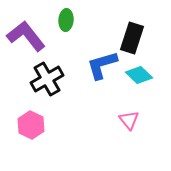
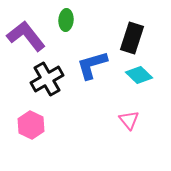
blue L-shape: moved 10 px left
